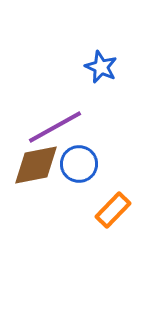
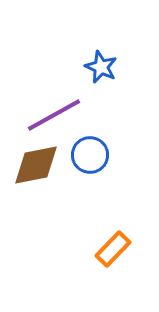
purple line: moved 1 px left, 12 px up
blue circle: moved 11 px right, 9 px up
orange rectangle: moved 39 px down
